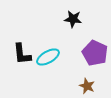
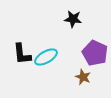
cyan ellipse: moved 2 px left
brown star: moved 4 px left, 9 px up
